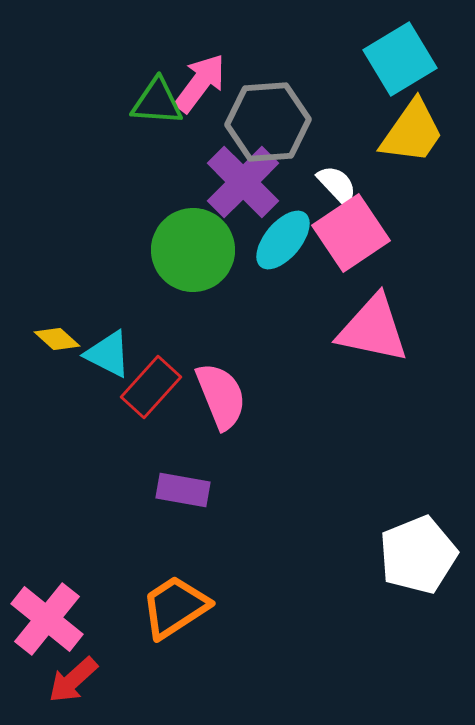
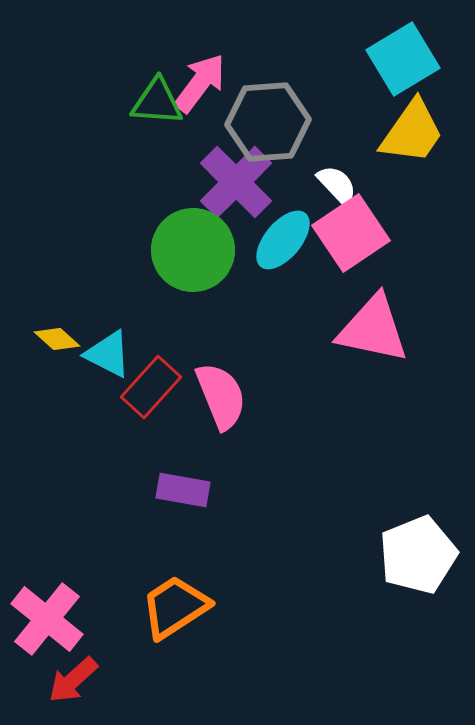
cyan square: moved 3 px right
purple cross: moved 7 px left
